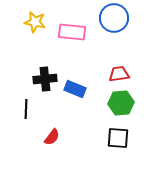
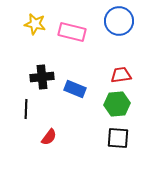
blue circle: moved 5 px right, 3 px down
yellow star: moved 2 px down
pink rectangle: rotated 8 degrees clockwise
red trapezoid: moved 2 px right, 1 px down
black cross: moved 3 px left, 2 px up
green hexagon: moved 4 px left, 1 px down
red semicircle: moved 3 px left
